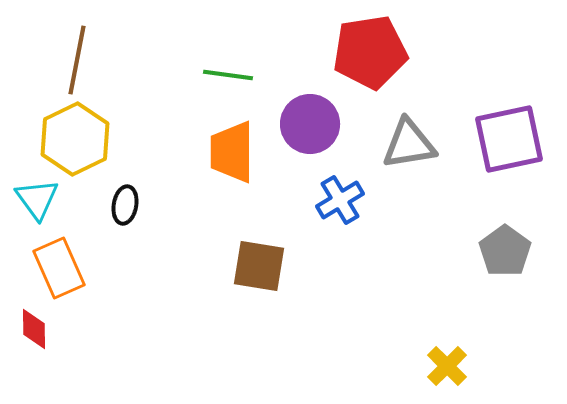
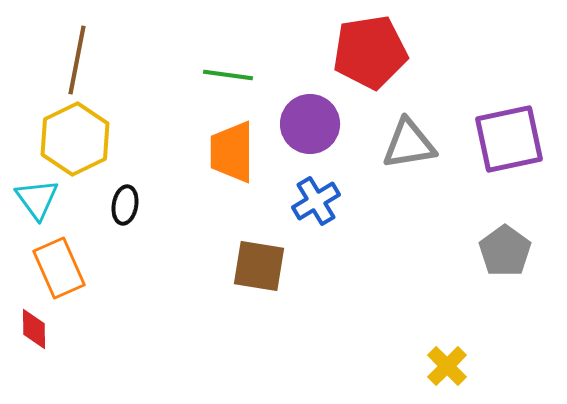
blue cross: moved 24 px left, 1 px down
